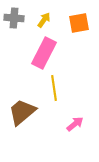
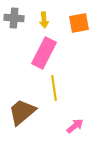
yellow arrow: rotated 140 degrees clockwise
pink arrow: moved 2 px down
